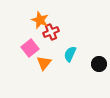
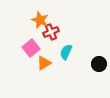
pink square: moved 1 px right
cyan semicircle: moved 4 px left, 2 px up
orange triangle: rotated 21 degrees clockwise
